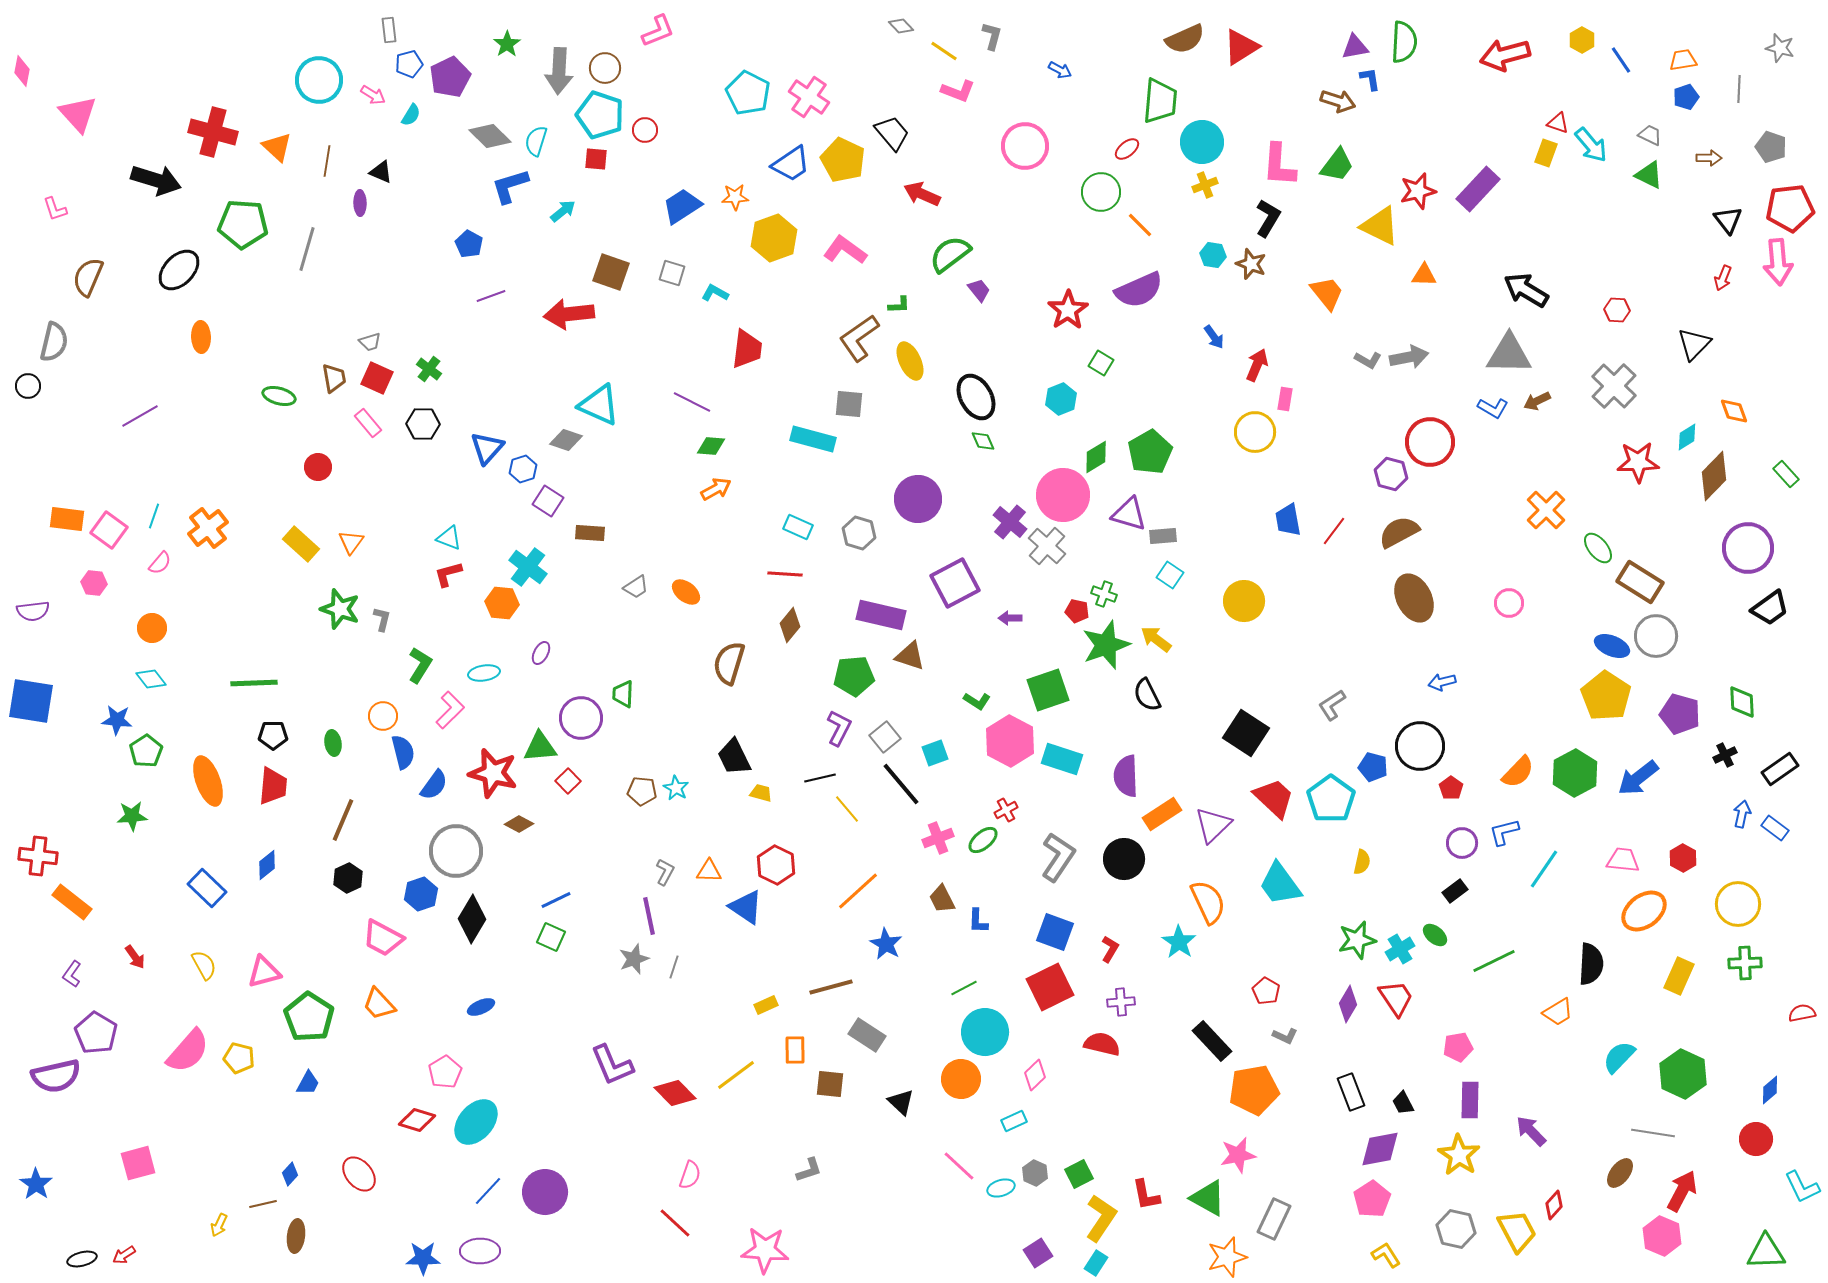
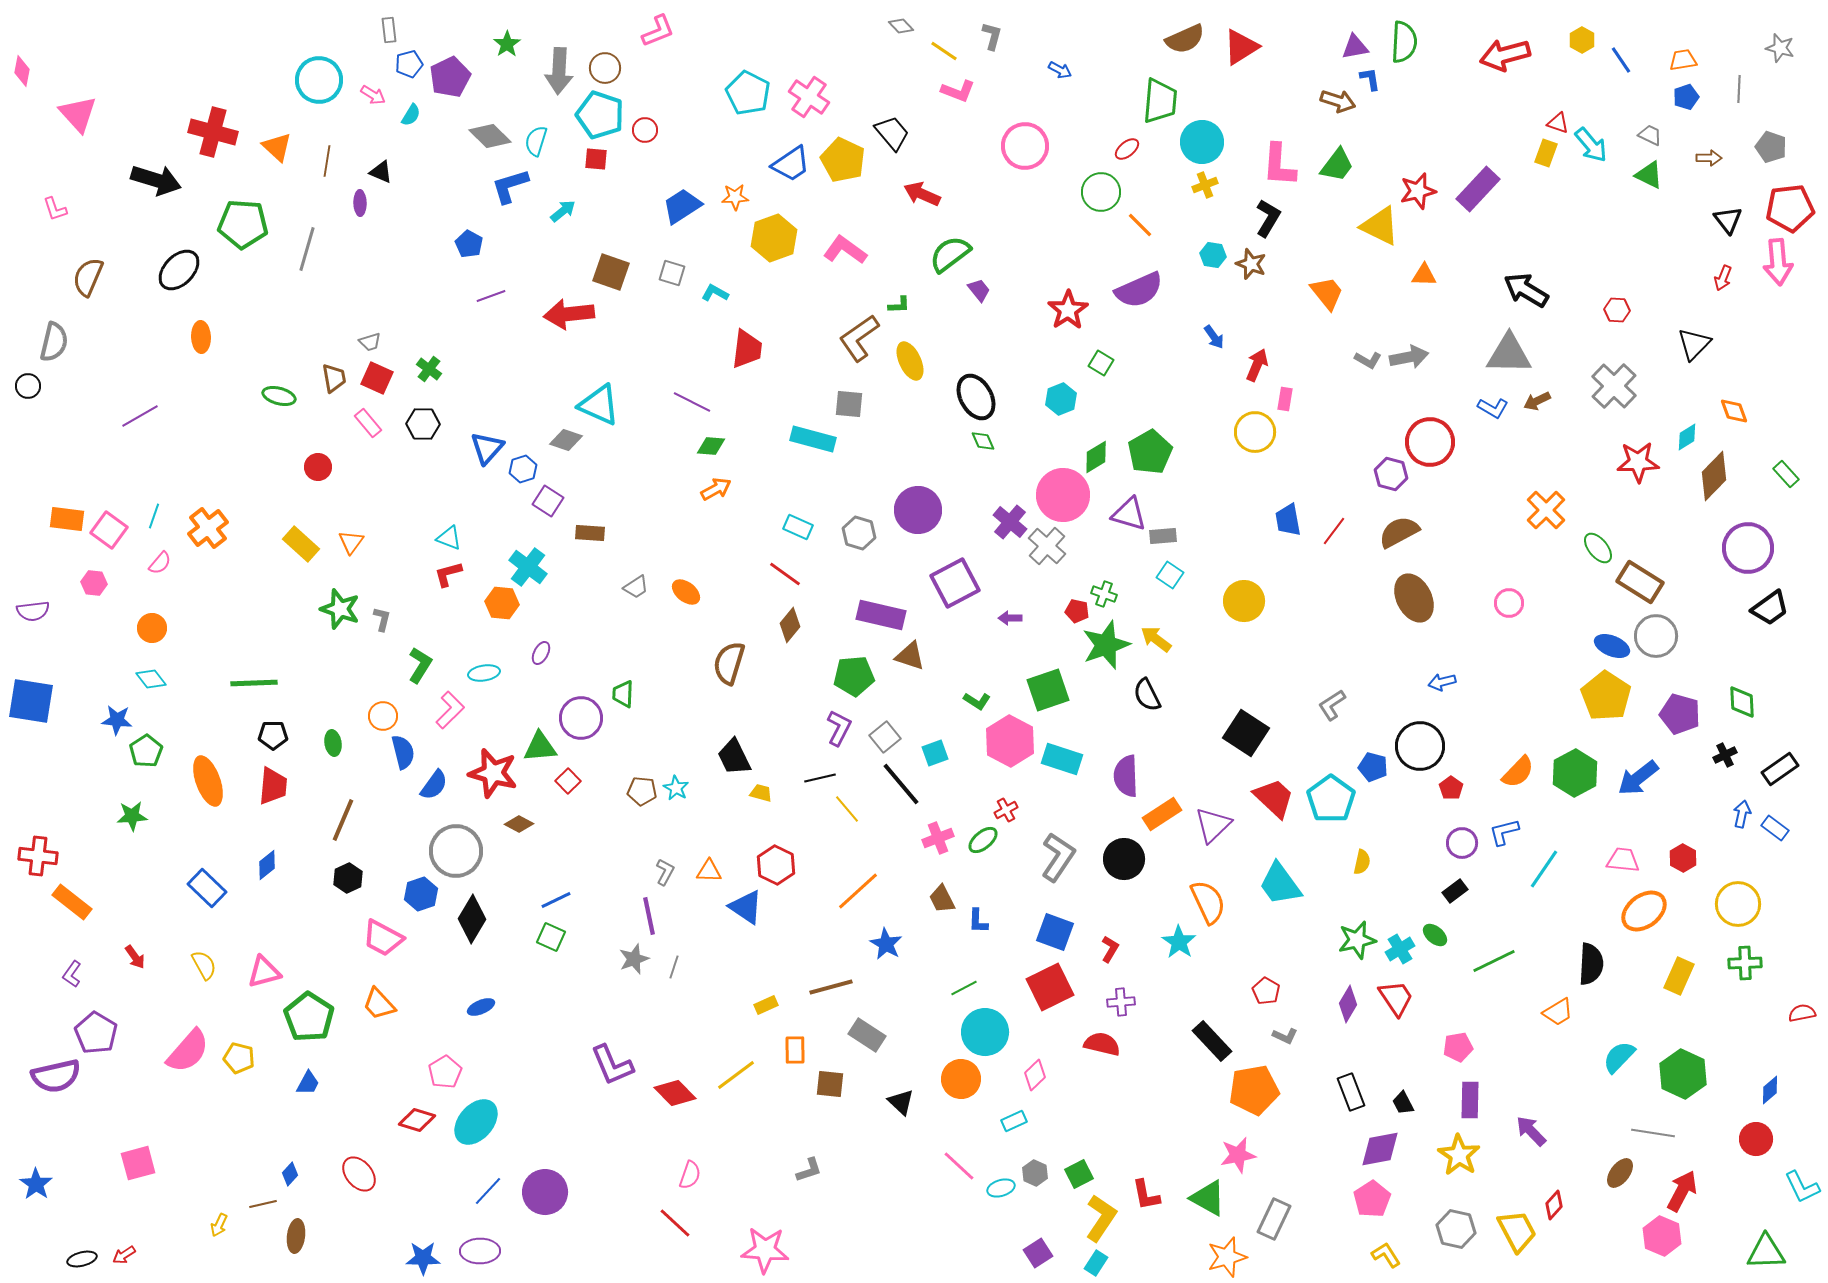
purple circle at (918, 499): moved 11 px down
red line at (785, 574): rotated 32 degrees clockwise
